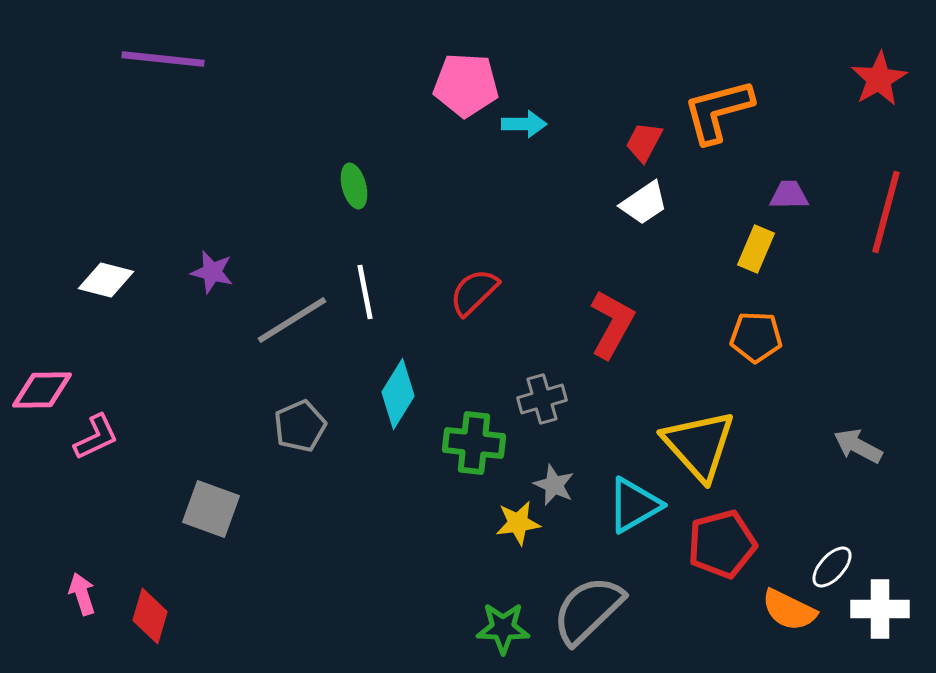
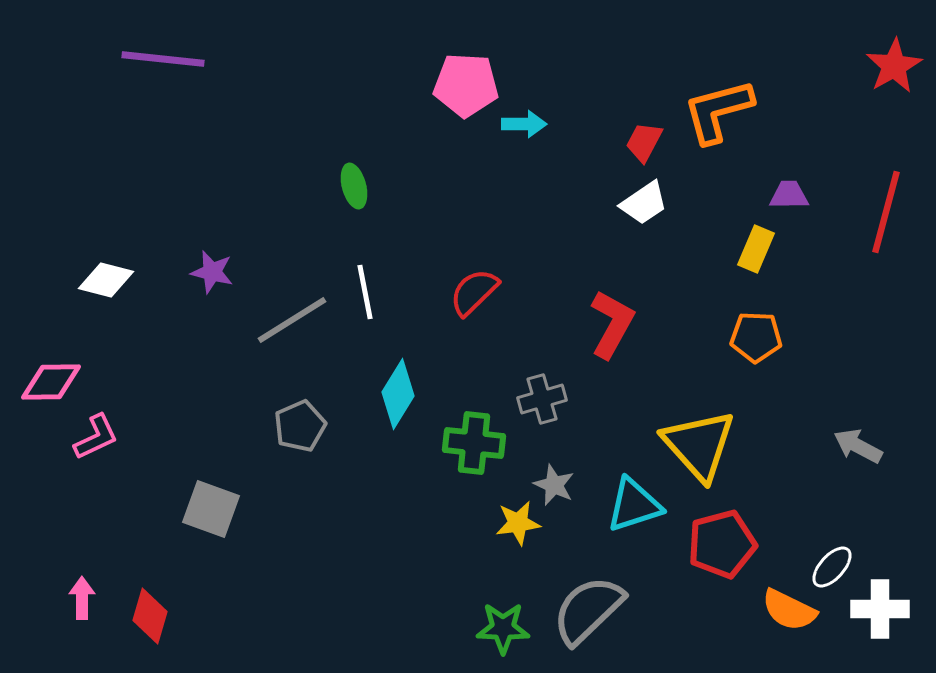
red star: moved 15 px right, 13 px up
pink diamond: moved 9 px right, 8 px up
cyan triangle: rotated 12 degrees clockwise
pink arrow: moved 4 px down; rotated 18 degrees clockwise
